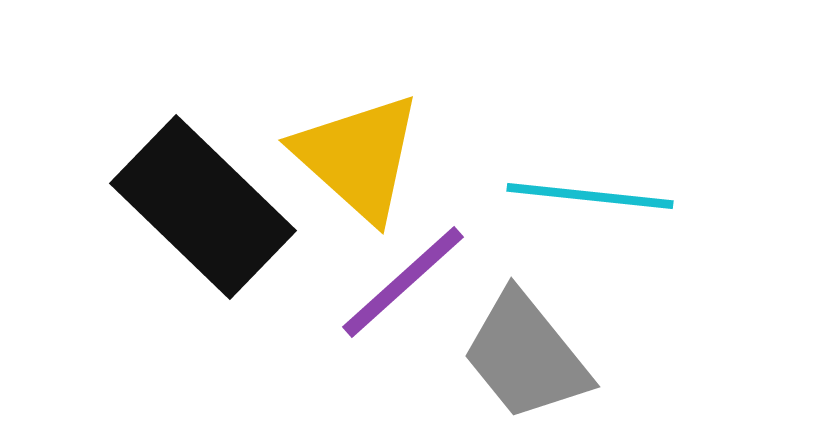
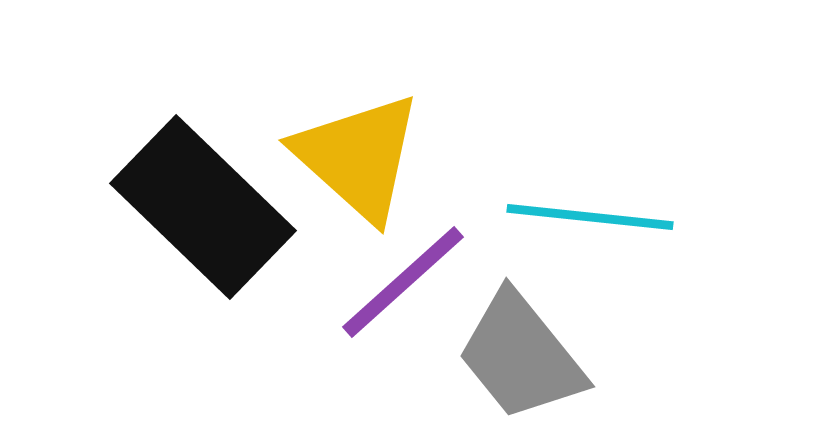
cyan line: moved 21 px down
gray trapezoid: moved 5 px left
